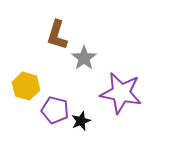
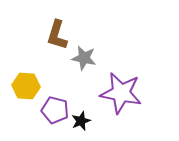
gray star: rotated 25 degrees counterclockwise
yellow hexagon: rotated 12 degrees counterclockwise
